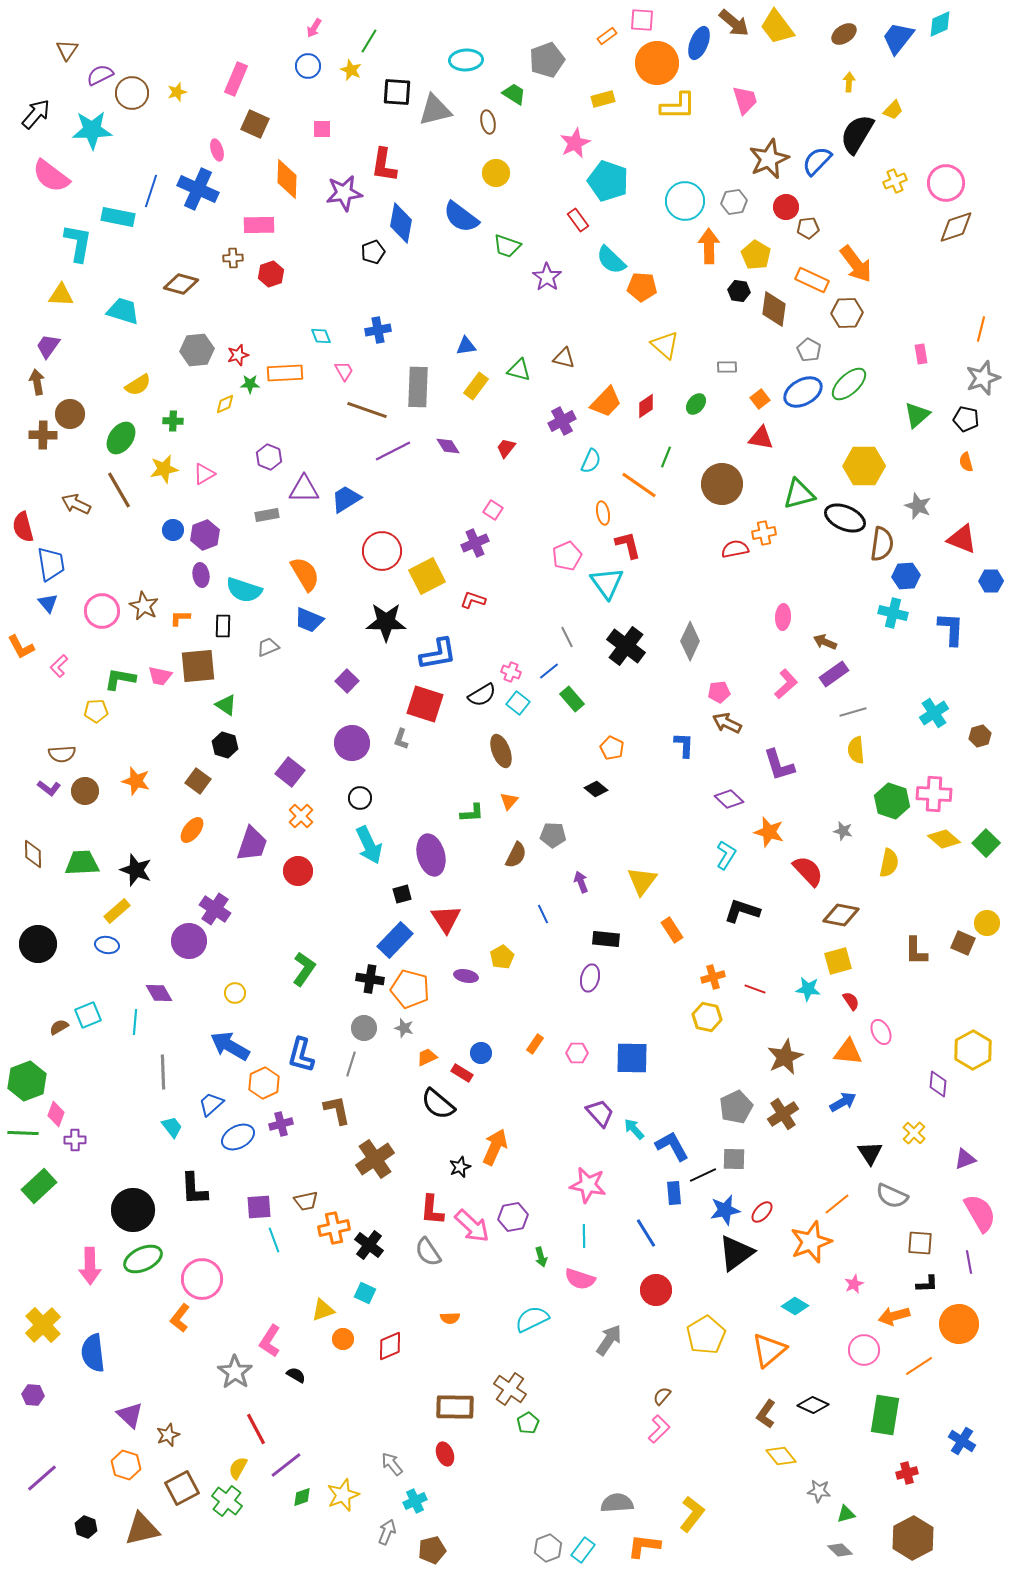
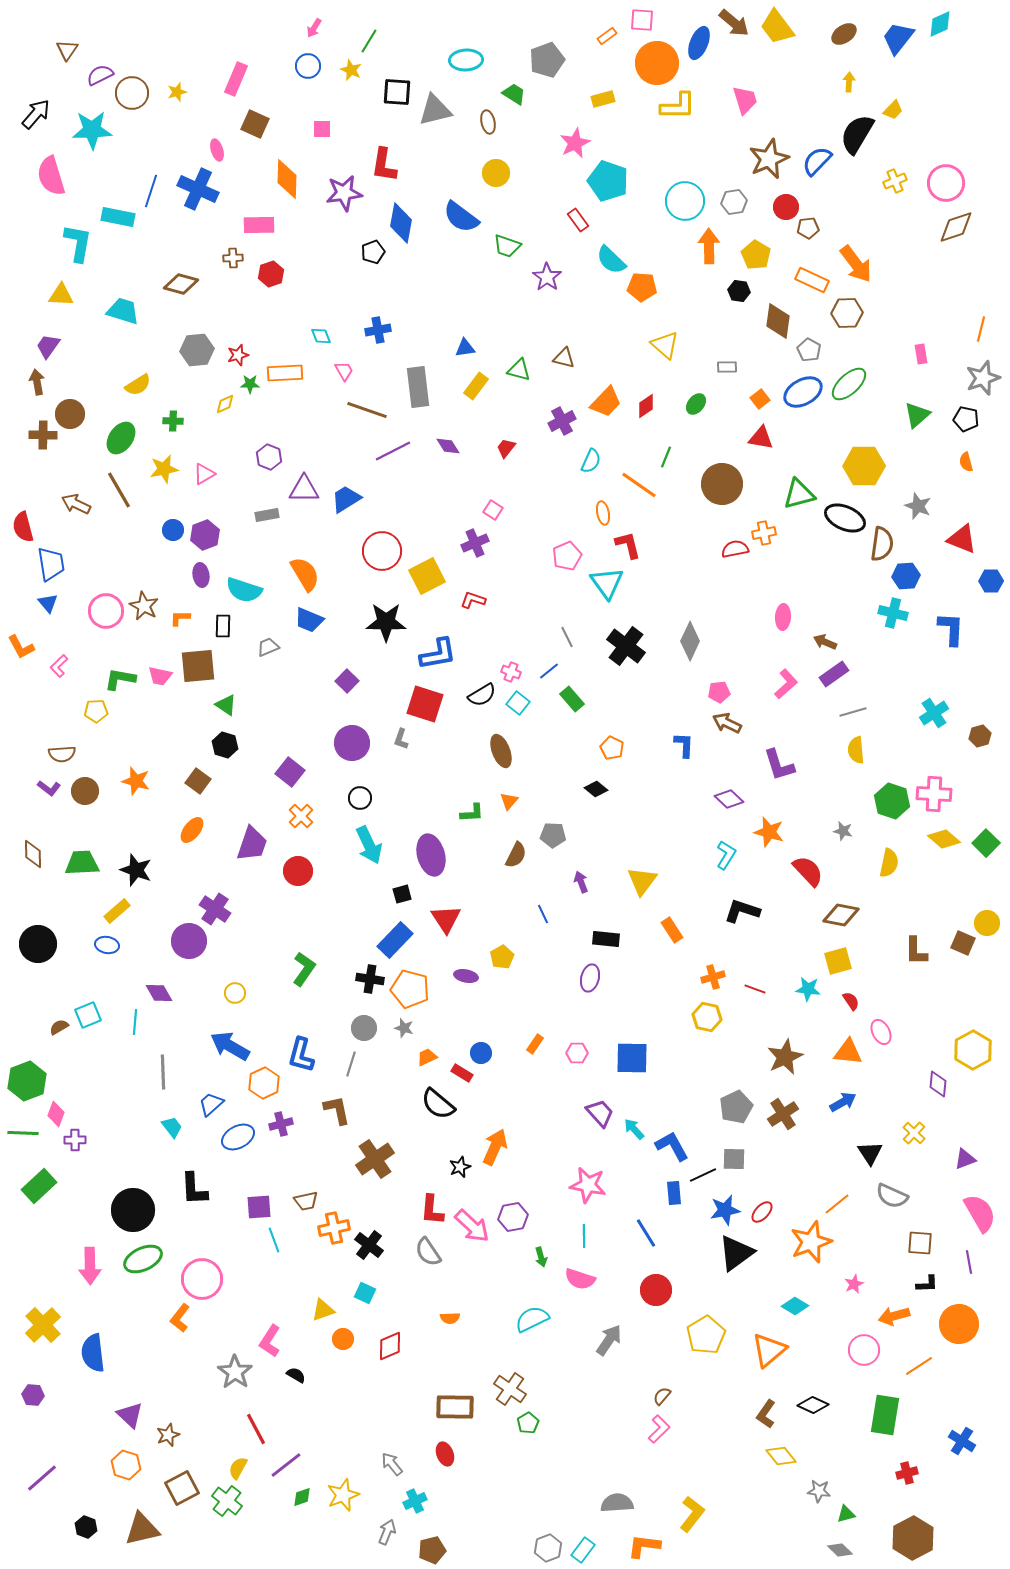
pink semicircle at (51, 176): rotated 36 degrees clockwise
brown diamond at (774, 309): moved 4 px right, 12 px down
blue triangle at (466, 346): moved 1 px left, 2 px down
gray rectangle at (418, 387): rotated 9 degrees counterclockwise
pink circle at (102, 611): moved 4 px right
